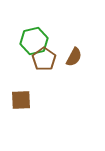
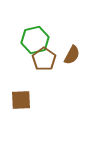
green hexagon: moved 1 px right, 1 px up
brown semicircle: moved 2 px left, 2 px up
